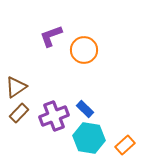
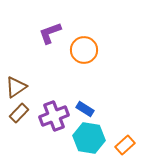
purple L-shape: moved 1 px left, 3 px up
blue rectangle: rotated 12 degrees counterclockwise
